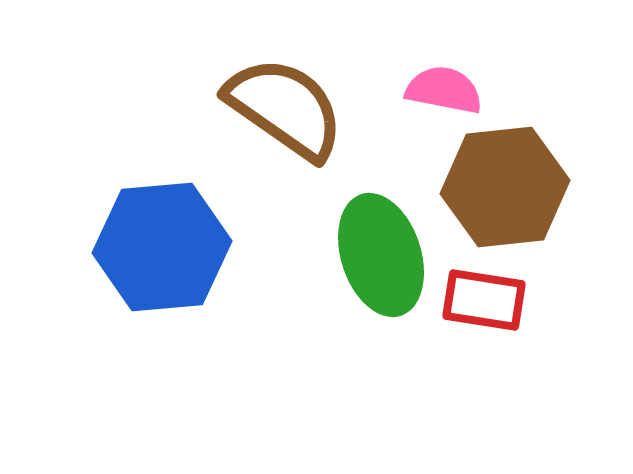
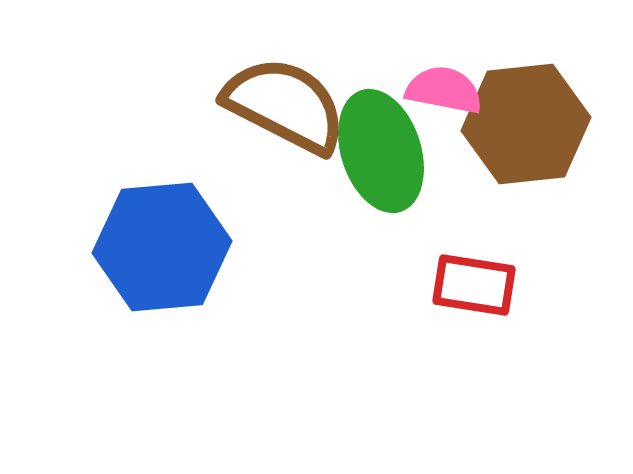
brown semicircle: moved 3 px up; rotated 8 degrees counterclockwise
brown hexagon: moved 21 px right, 63 px up
green ellipse: moved 104 px up
red rectangle: moved 10 px left, 15 px up
